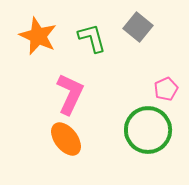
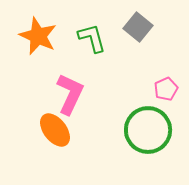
orange ellipse: moved 11 px left, 9 px up
